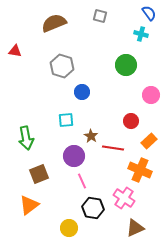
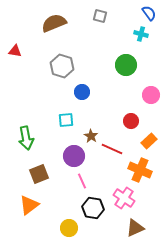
red line: moved 1 px left, 1 px down; rotated 15 degrees clockwise
